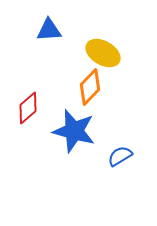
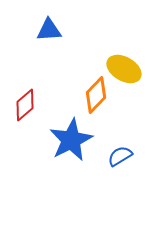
yellow ellipse: moved 21 px right, 16 px down
orange diamond: moved 6 px right, 8 px down
red diamond: moved 3 px left, 3 px up
blue star: moved 3 px left, 9 px down; rotated 30 degrees clockwise
